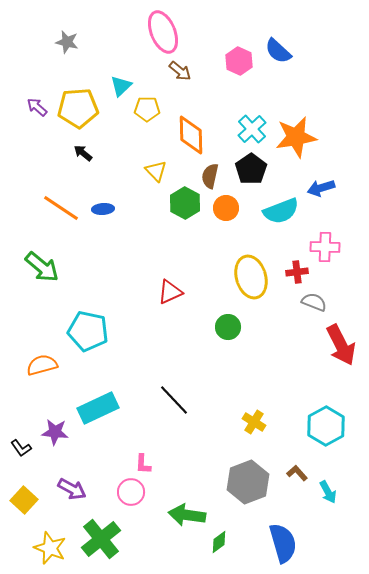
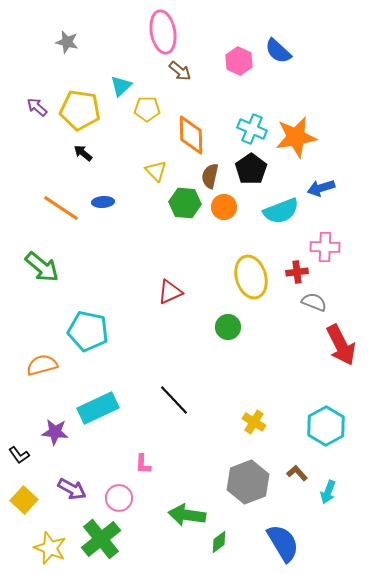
pink ellipse at (163, 32): rotated 12 degrees clockwise
yellow pentagon at (78, 108): moved 2 px right, 2 px down; rotated 12 degrees clockwise
cyan cross at (252, 129): rotated 24 degrees counterclockwise
green hexagon at (185, 203): rotated 24 degrees counterclockwise
orange circle at (226, 208): moved 2 px left, 1 px up
blue ellipse at (103, 209): moved 7 px up
black L-shape at (21, 448): moved 2 px left, 7 px down
pink circle at (131, 492): moved 12 px left, 6 px down
cyan arrow at (328, 492): rotated 50 degrees clockwise
blue semicircle at (283, 543): rotated 15 degrees counterclockwise
